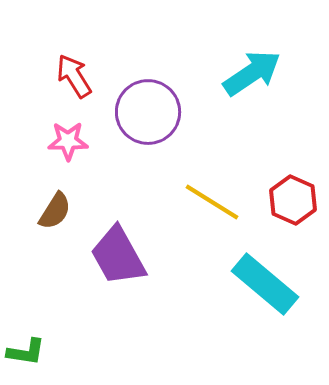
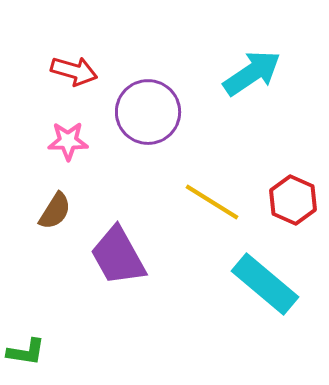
red arrow: moved 5 px up; rotated 138 degrees clockwise
